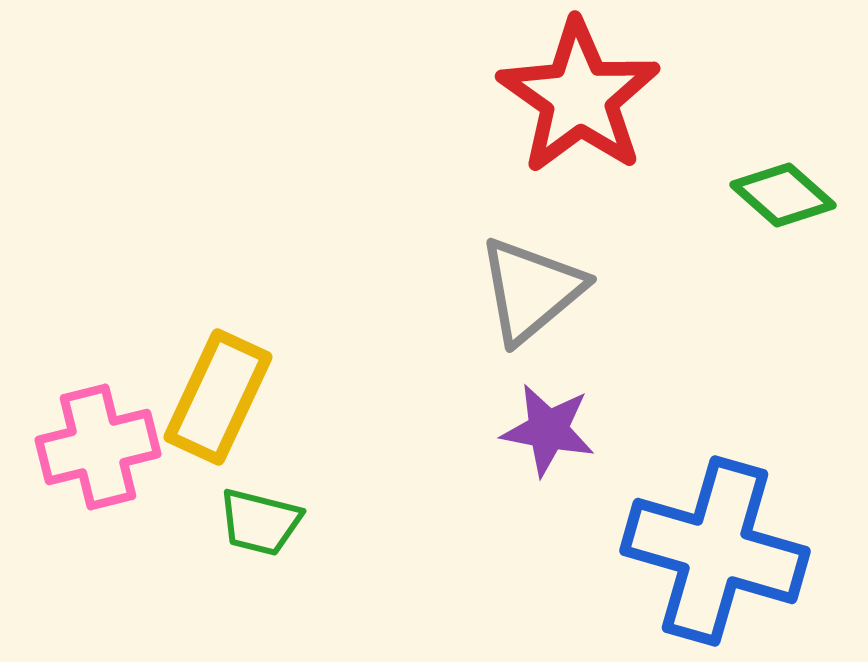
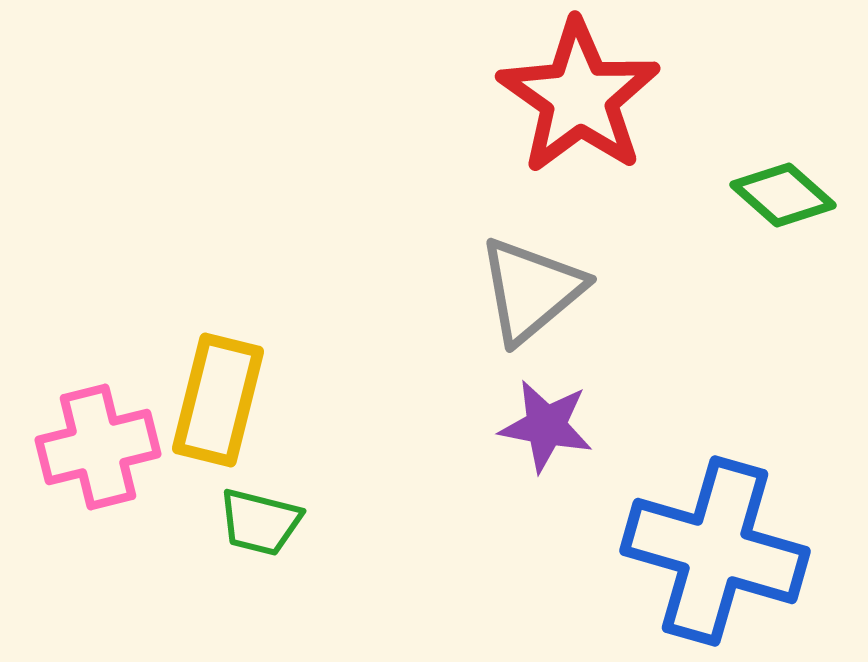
yellow rectangle: moved 3 px down; rotated 11 degrees counterclockwise
purple star: moved 2 px left, 4 px up
